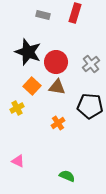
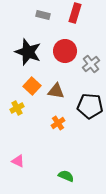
red circle: moved 9 px right, 11 px up
brown triangle: moved 1 px left, 4 px down
green semicircle: moved 1 px left
